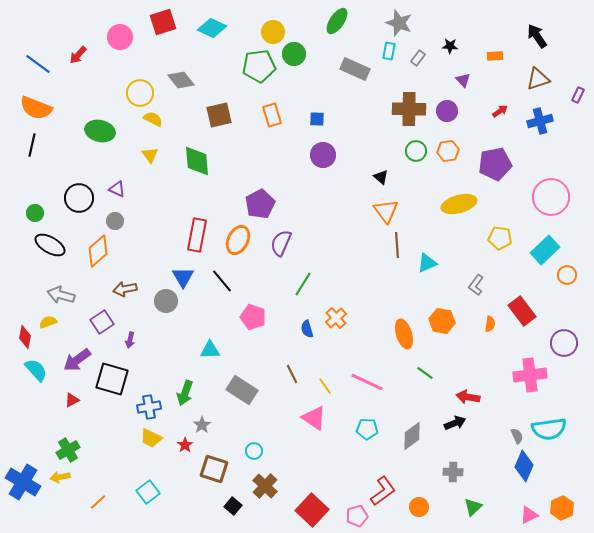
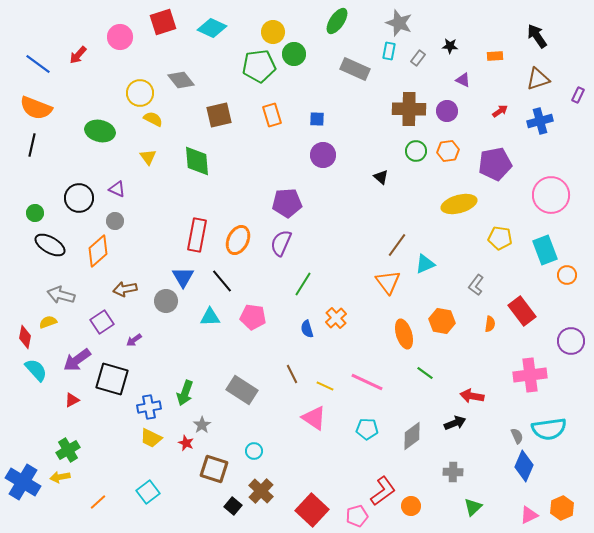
purple triangle at (463, 80): rotated 21 degrees counterclockwise
yellow triangle at (150, 155): moved 2 px left, 2 px down
pink circle at (551, 197): moved 2 px up
purple pentagon at (260, 204): moved 27 px right, 1 px up; rotated 24 degrees clockwise
orange triangle at (386, 211): moved 2 px right, 71 px down
brown line at (397, 245): rotated 40 degrees clockwise
cyan rectangle at (545, 250): rotated 68 degrees counterclockwise
cyan triangle at (427, 263): moved 2 px left, 1 px down
pink pentagon at (253, 317): rotated 10 degrees counterclockwise
purple arrow at (130, 340): moved 4 px right; rotated 42 degrees clockwise
purple circle at (564, 343): moved 7 px right, 2 px up
cyan triangle at (210, 350): moved 33 px up
yellow line at (325, 386): rotated 30 degrees counterclockwise
red arrow at (468, 397): moved 4 px right, 1 px up
red star at (185, 445): moved 1 px right, 2 px up; rotated 14 degrees counterclockwise
brown cross at (265, 486): moved 4 px left, 5 px down
orange circle at (419, 507): moved 8 px left, 1 px up
